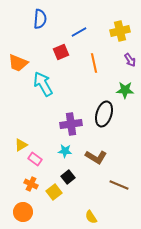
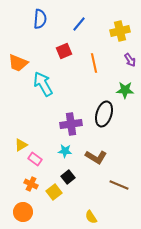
blue line: moved 8 px up; rotated 21 degrees counterclockwise
red square: moved 3 px right, 1 px up
